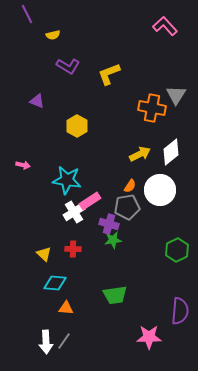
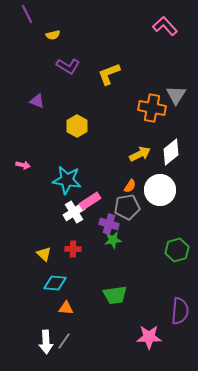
green hexagon: rotated 10 degrees clockwise
